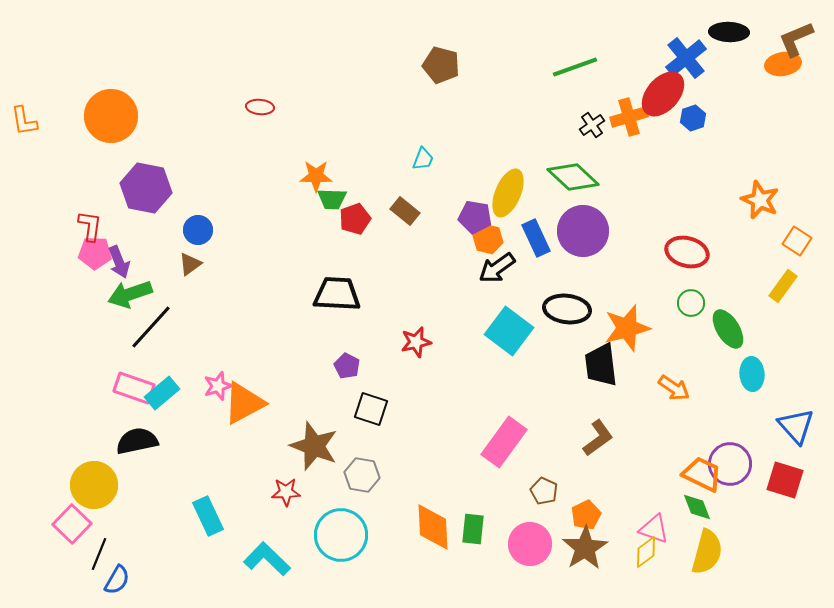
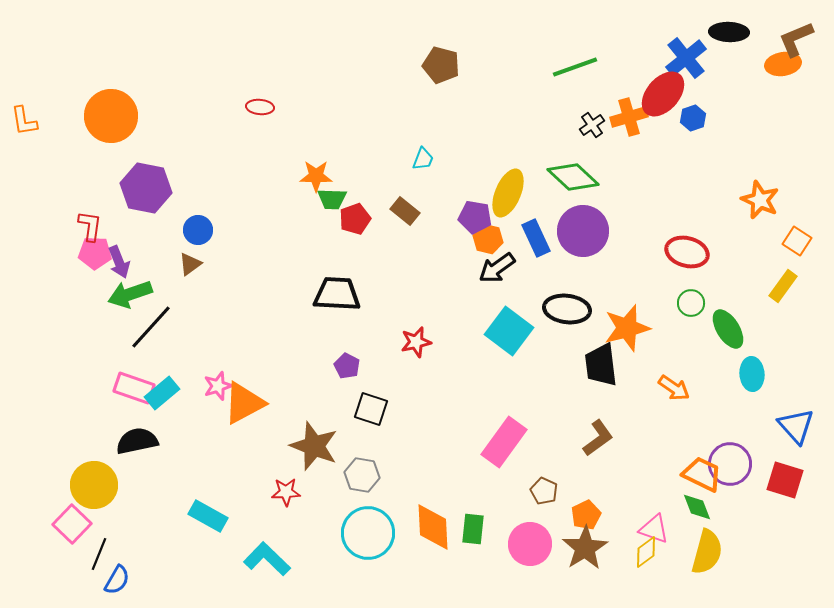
cyan rectangle at (208, 516): rotated 36 degrees counterclockwise
cyan circle at (341, 535): moved 27 px right, 2 px up
